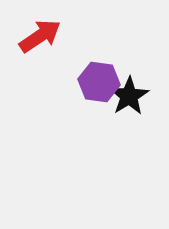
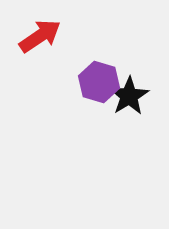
purple hexagon: rotated 9 degrees clockwise
